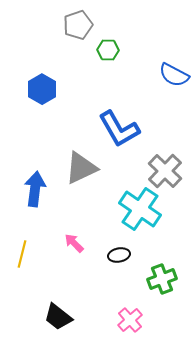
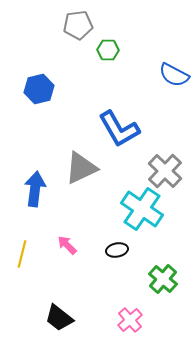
gray pentagon: rotated 12 degrees clockwise
blue hexagon: moved 3 px left; rotated 16 degrees clockwise
cyan cross: moved 2 px right
pink arrow: moved 7 px left, 2 px down
black ellipse: moved 2 px left, 5 px up
green cross: moved 1 px right; rotated 28 degrees counterclockwise
black trapezoid: moved 1 px right, 1 px down
